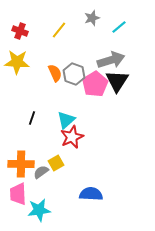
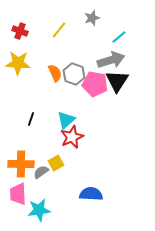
cyan line: moved 10 px down
yellow star: moved 1 px right, 1 px down
pink pentagon: rotated 30 degrees counterclockwise
black line: moved 1 px left, 1 px down
